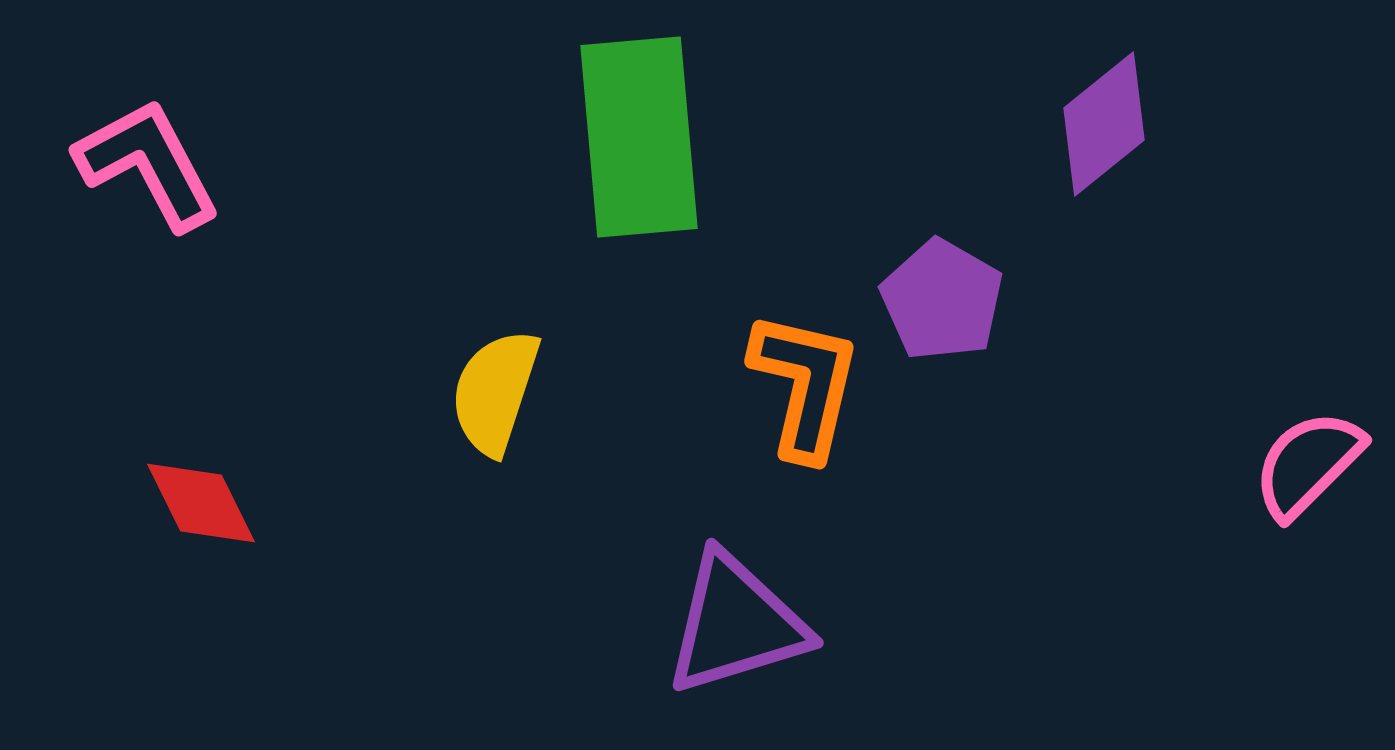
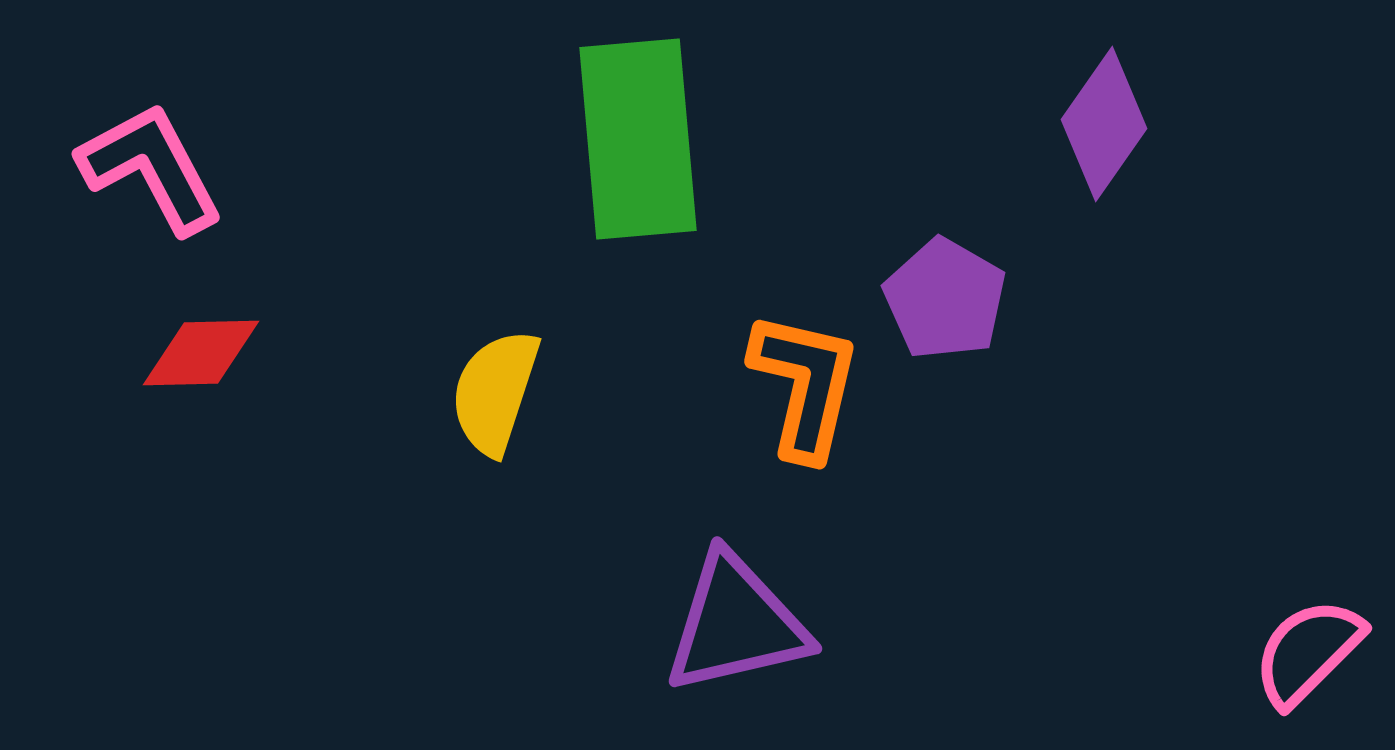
purple diamond: rotated 16 degrees counterclockwise
green rectangle: moved 1 px left, 2 px down
pink L-shape: moved 3 px right, 4 px down
purple pentagon: moved 3 px right, 1 px up
pink semicircle: moved 188 px down
red diamond: moved 150 px up; rotated 65 degrees counterclockwise
purple triangle: rotated 4 degrees clockwise
